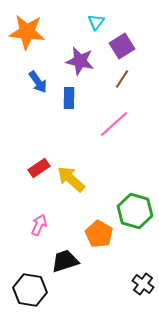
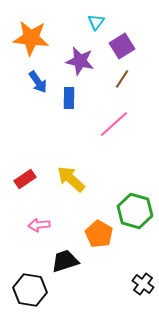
orange star: moved 4 px right, 6 px down
red rectangle: moved 14 px left, 11 px down
pink arrow: rotated 120 degrees counterclockwise
